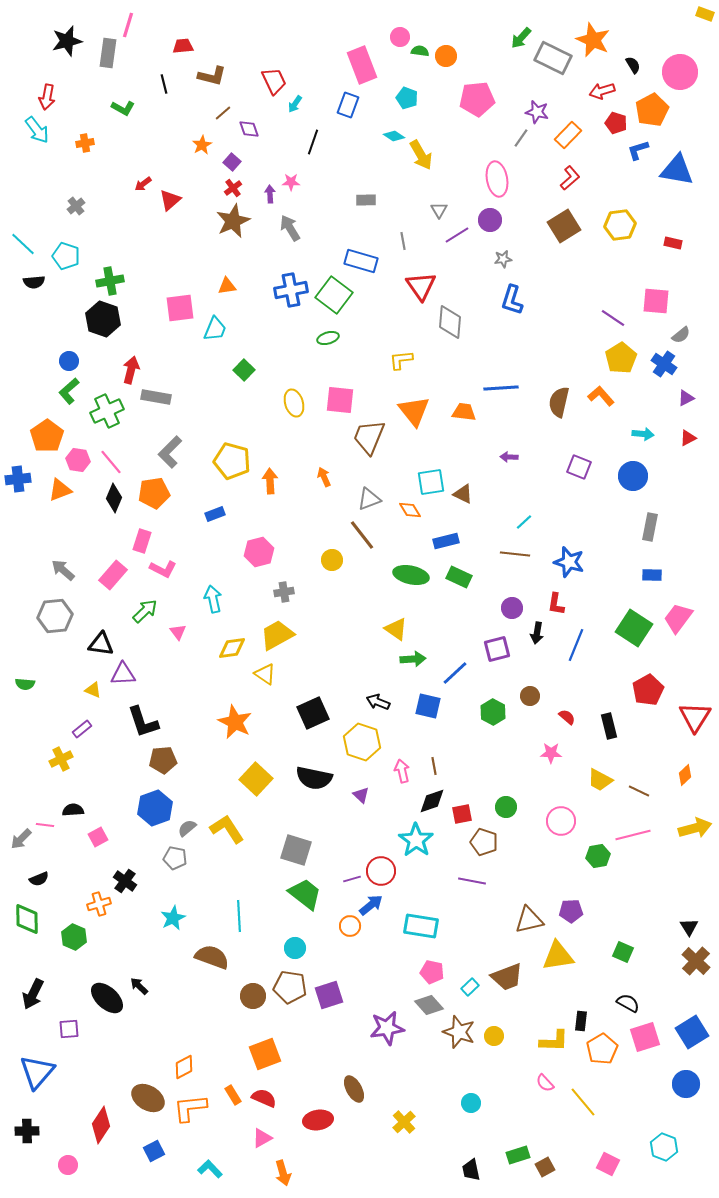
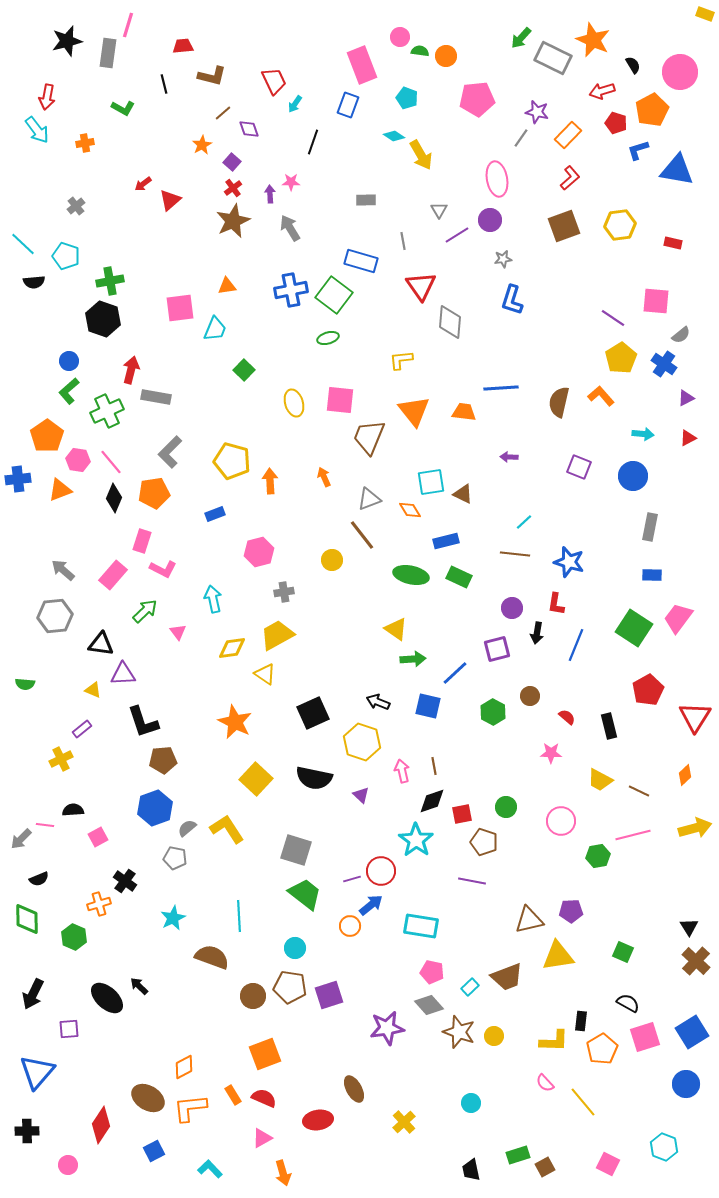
brown square at (564, 226): rotated 12 degrees clockwise
